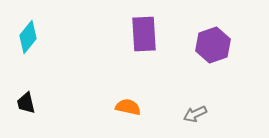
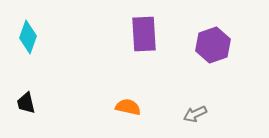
cyan diamond: rotated 20 degrees counterclockwise
